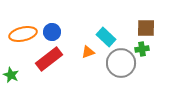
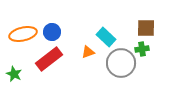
green star: moved 3 px right, 1 px up
